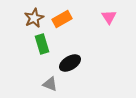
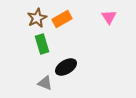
brown star: moved 3 px right
black ellipse: moved 4 px left, 4 px down
gray triangle: moved 5 px left, 1 px up
